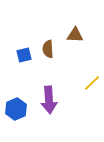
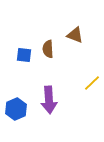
brown triangle: rotated 18 degrees clockwise
blue square: rotated 21 degrees clockwise
